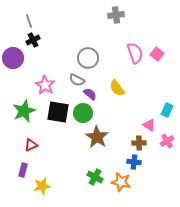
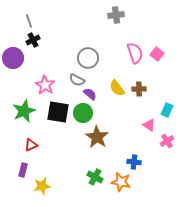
brown cross: moved 54 px up
